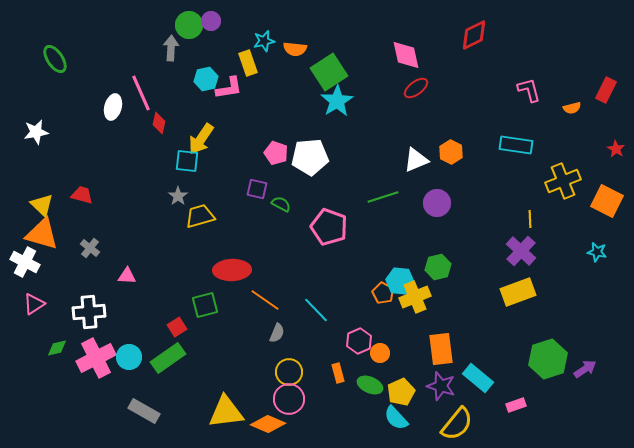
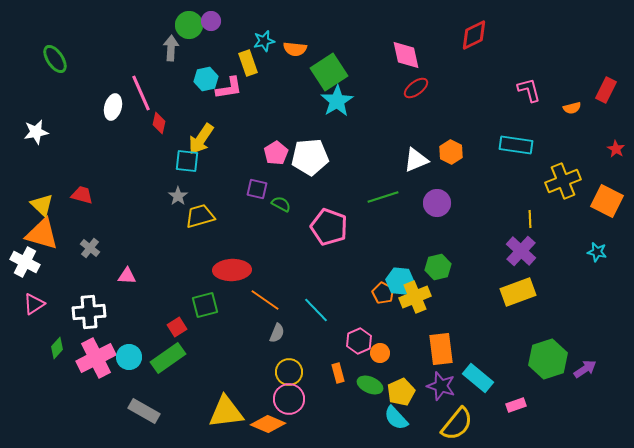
pink pentagon at (276, 153): rotated 20 degrees clockwise
green diamond at (57, 348): rotated 35 degrees counterclockwise
